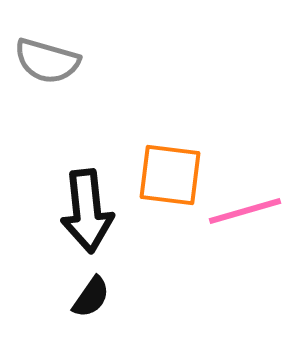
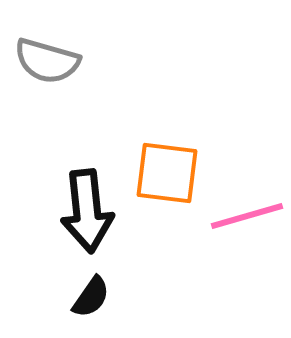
orange square: moved 3 px left, 2 px up
pink line: moved 2 px right, 5 px down
